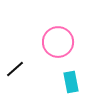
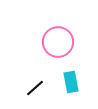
black line: moved 20 px right, 19 px down
